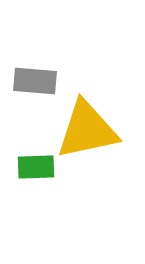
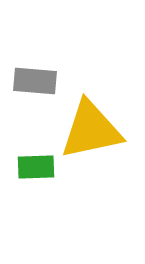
yellow triangle: moved 4 px right
